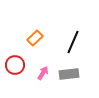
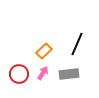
orange rectangle: moved 9 px right, 13 px down
black line: moved 4 px right, 2 px down
red circle: moved 4 px right, 9 px down
